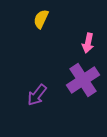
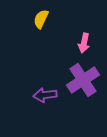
pink arrow: moved 4 px left
purple arrow: moved 8 px right; rotated 45 degrees clockwise
